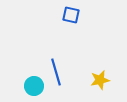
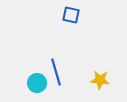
yellow star: rotated 18 degrees clockwise
cyan circle: moved 3 px right, 3 px up
